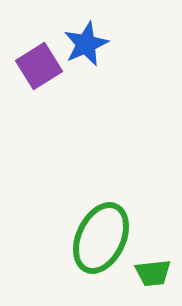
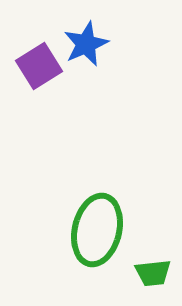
green ellipse: moved 4 px left, 8 px up; rotated 12 degrees counterclockwise
